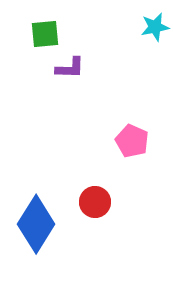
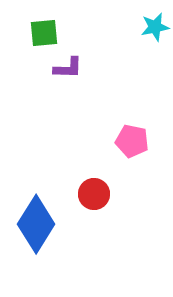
green square: moved 1 px left, 1 px up
purple L-shape: moved 2 px left
pink pentagon: rotated 12 degrees counterclockwise
red circle: moved 1 px left, 8 px up
